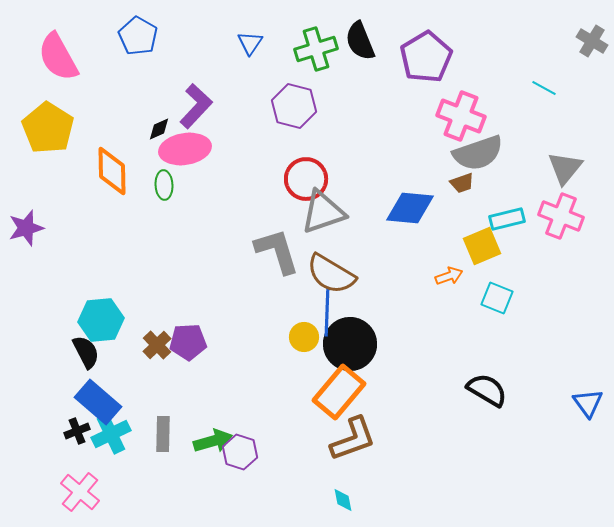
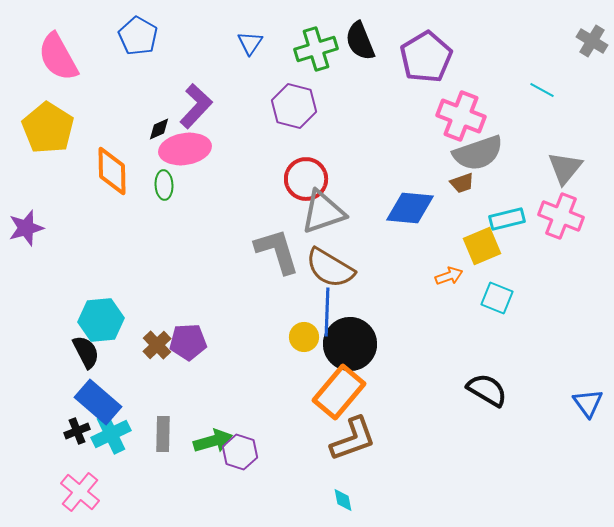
cyan line at (544, 88): moved 2 px left, 2 px down
brown semicircle at (331, 274): moved 1 px left, 6 px up
